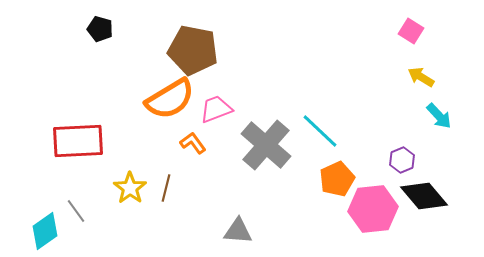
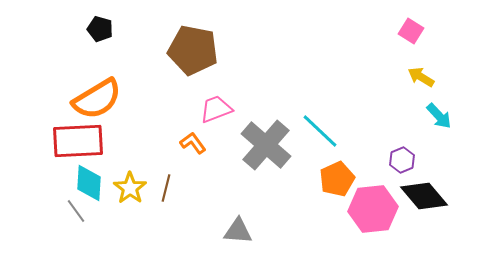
orange semicircle: moved 73 px left
cyan diamond: moved 44 px right, 48 px up; rotated 51 degrees counterclockwise
